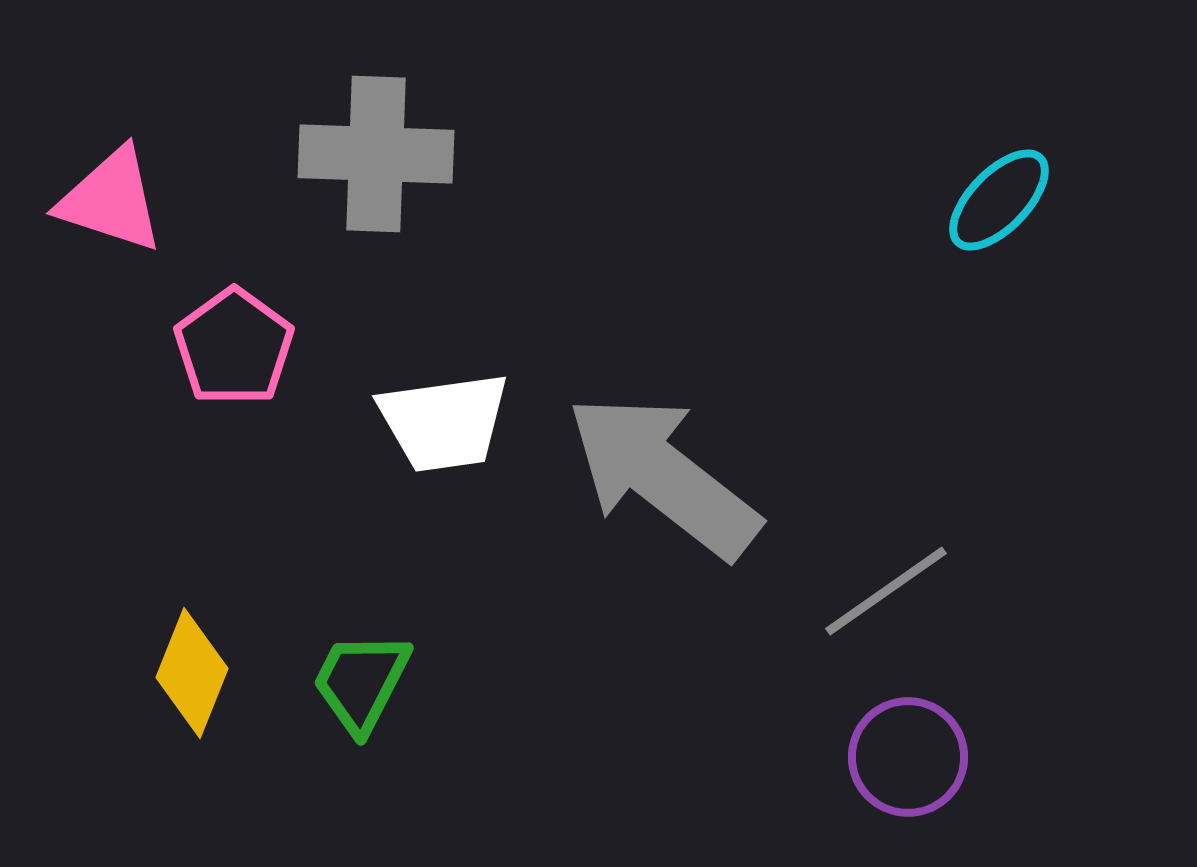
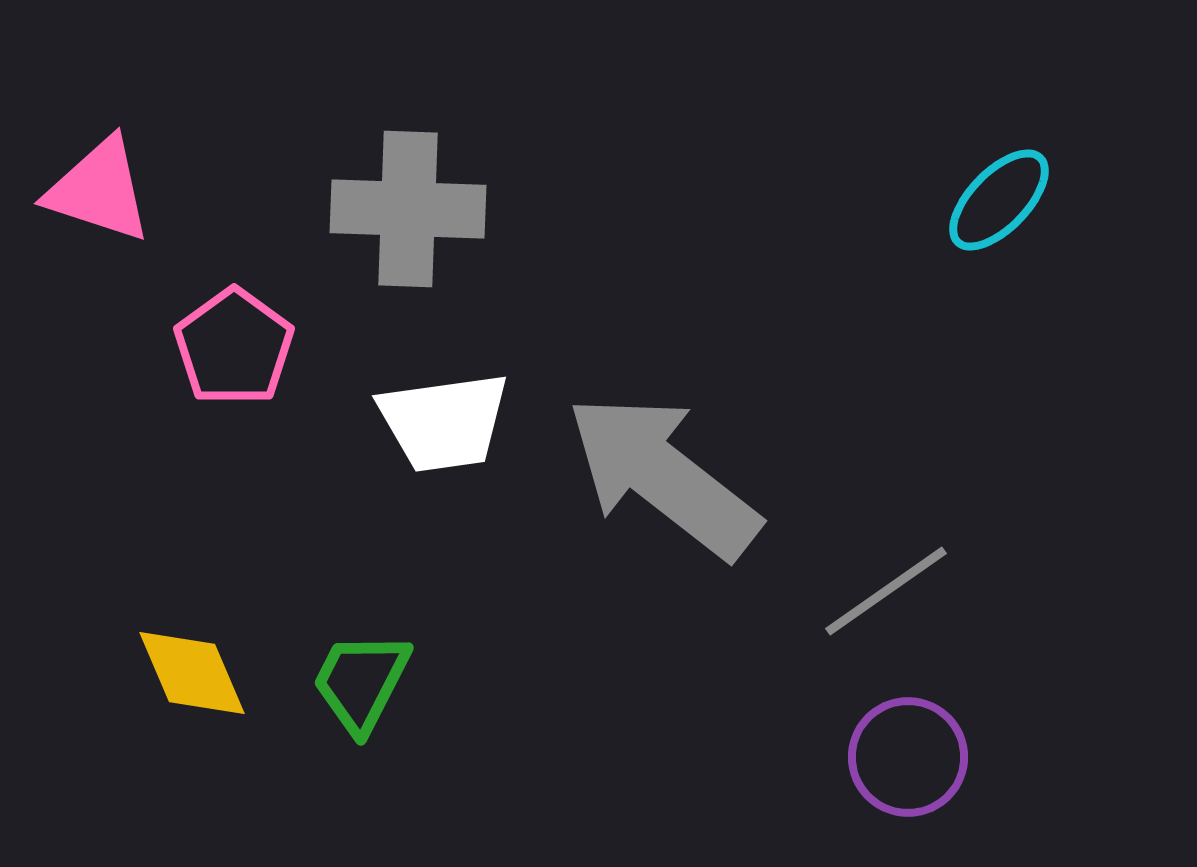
gray cross: moved 32 px right, 55 px down
pink triangle: moved 12 px left, 10 px up
yellow diamond: rotated 45 degrees counterclockwise
